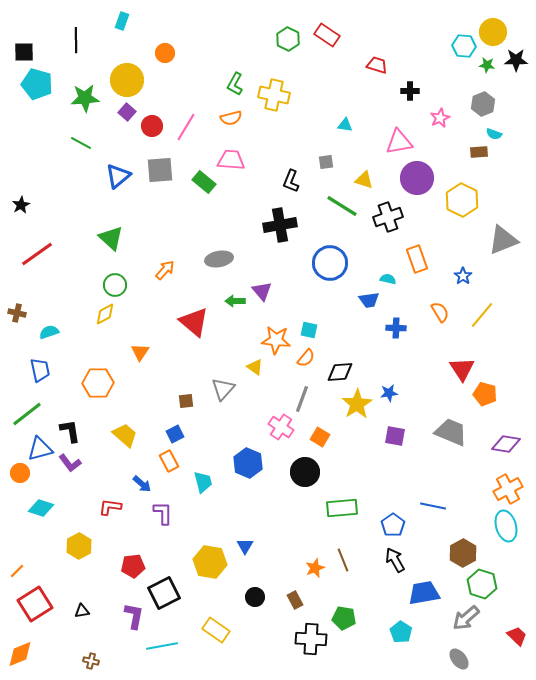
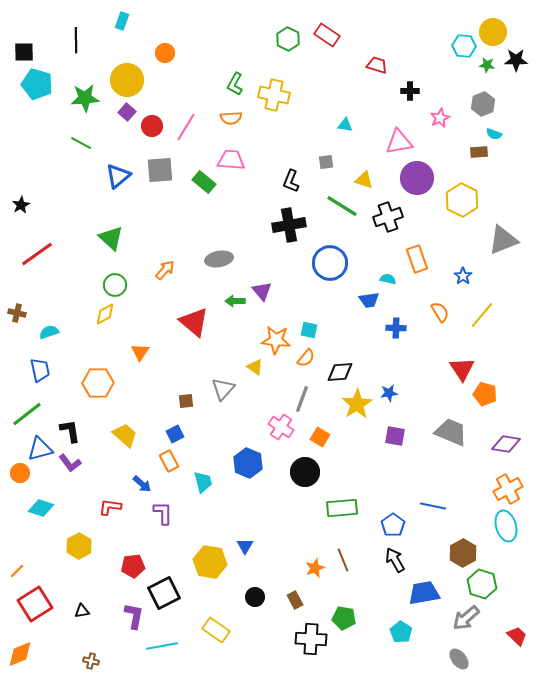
orange semicircle at (231, 118): rotated 10 degrees clockwise
black cross at (280, 225): moved 9 px right
